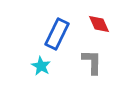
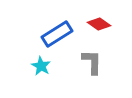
red diamond: rotated 30 degrees counterclockwise
blue rectangle: rotated 32 degrees clockwise
